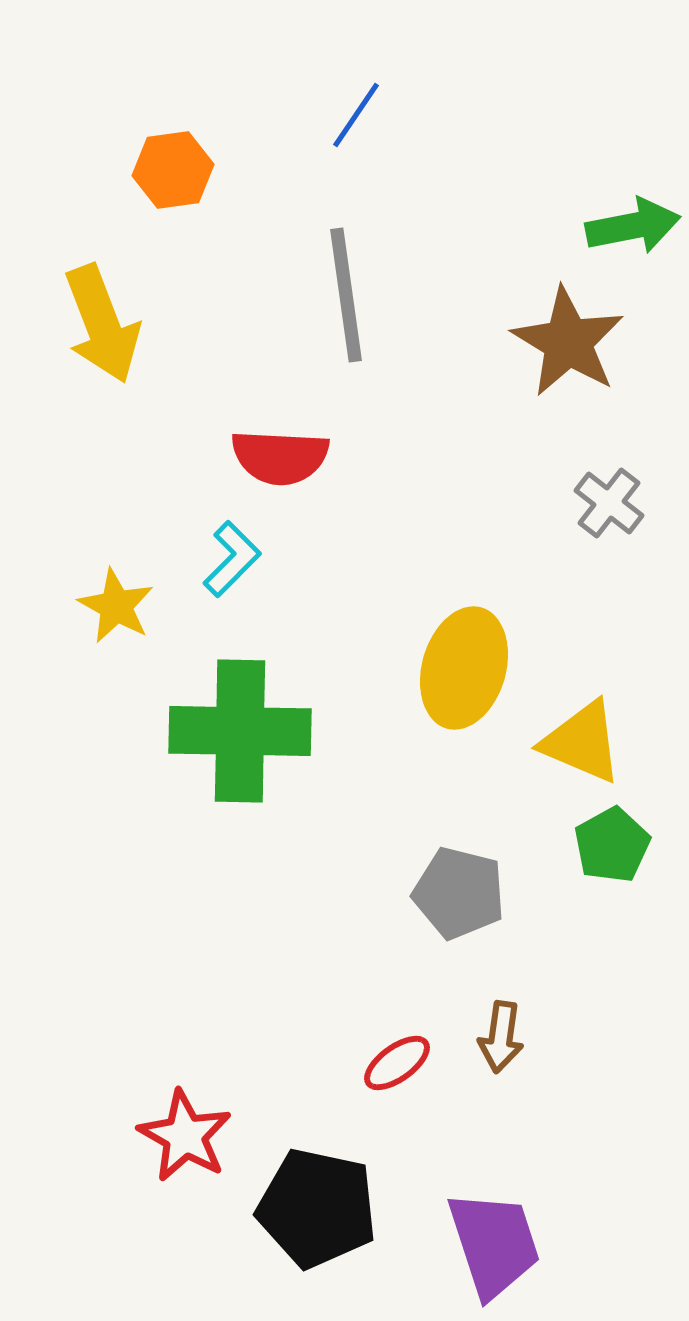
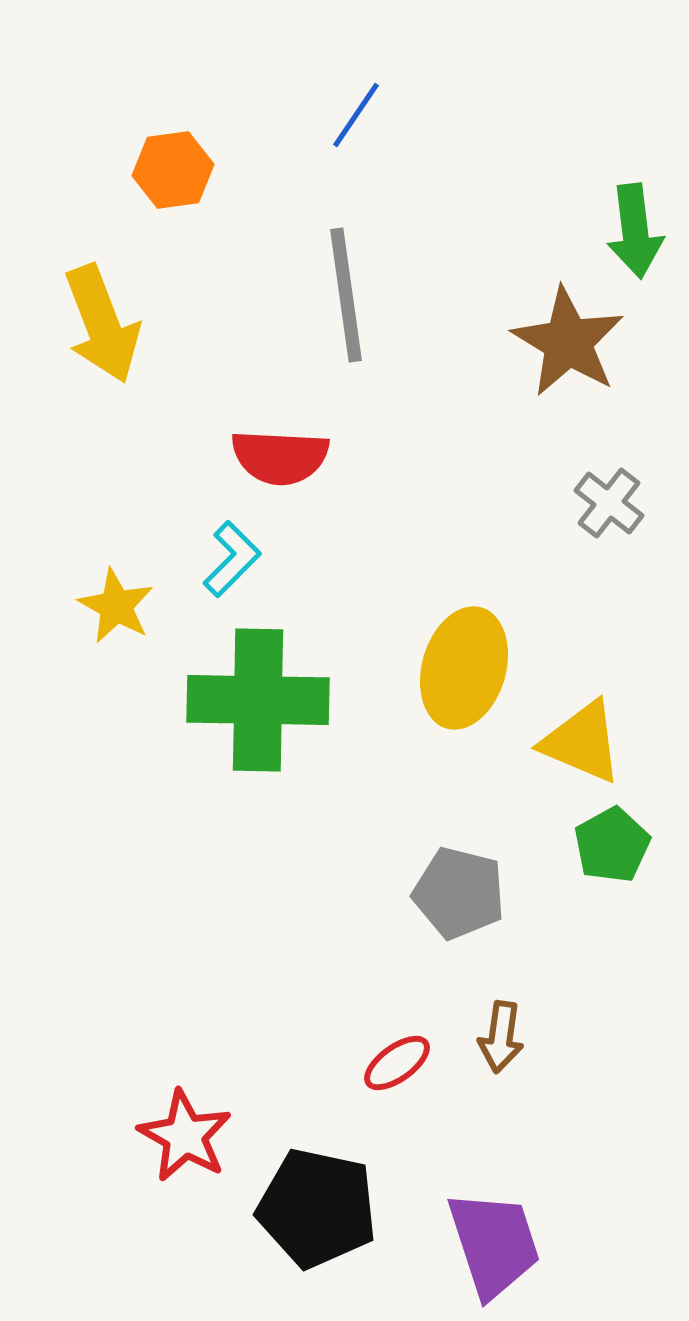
green arrow: moved 2 px right, 5 px down; rotated 94 degrees clockwise
green cross: moved 18 px right, 31 px up
